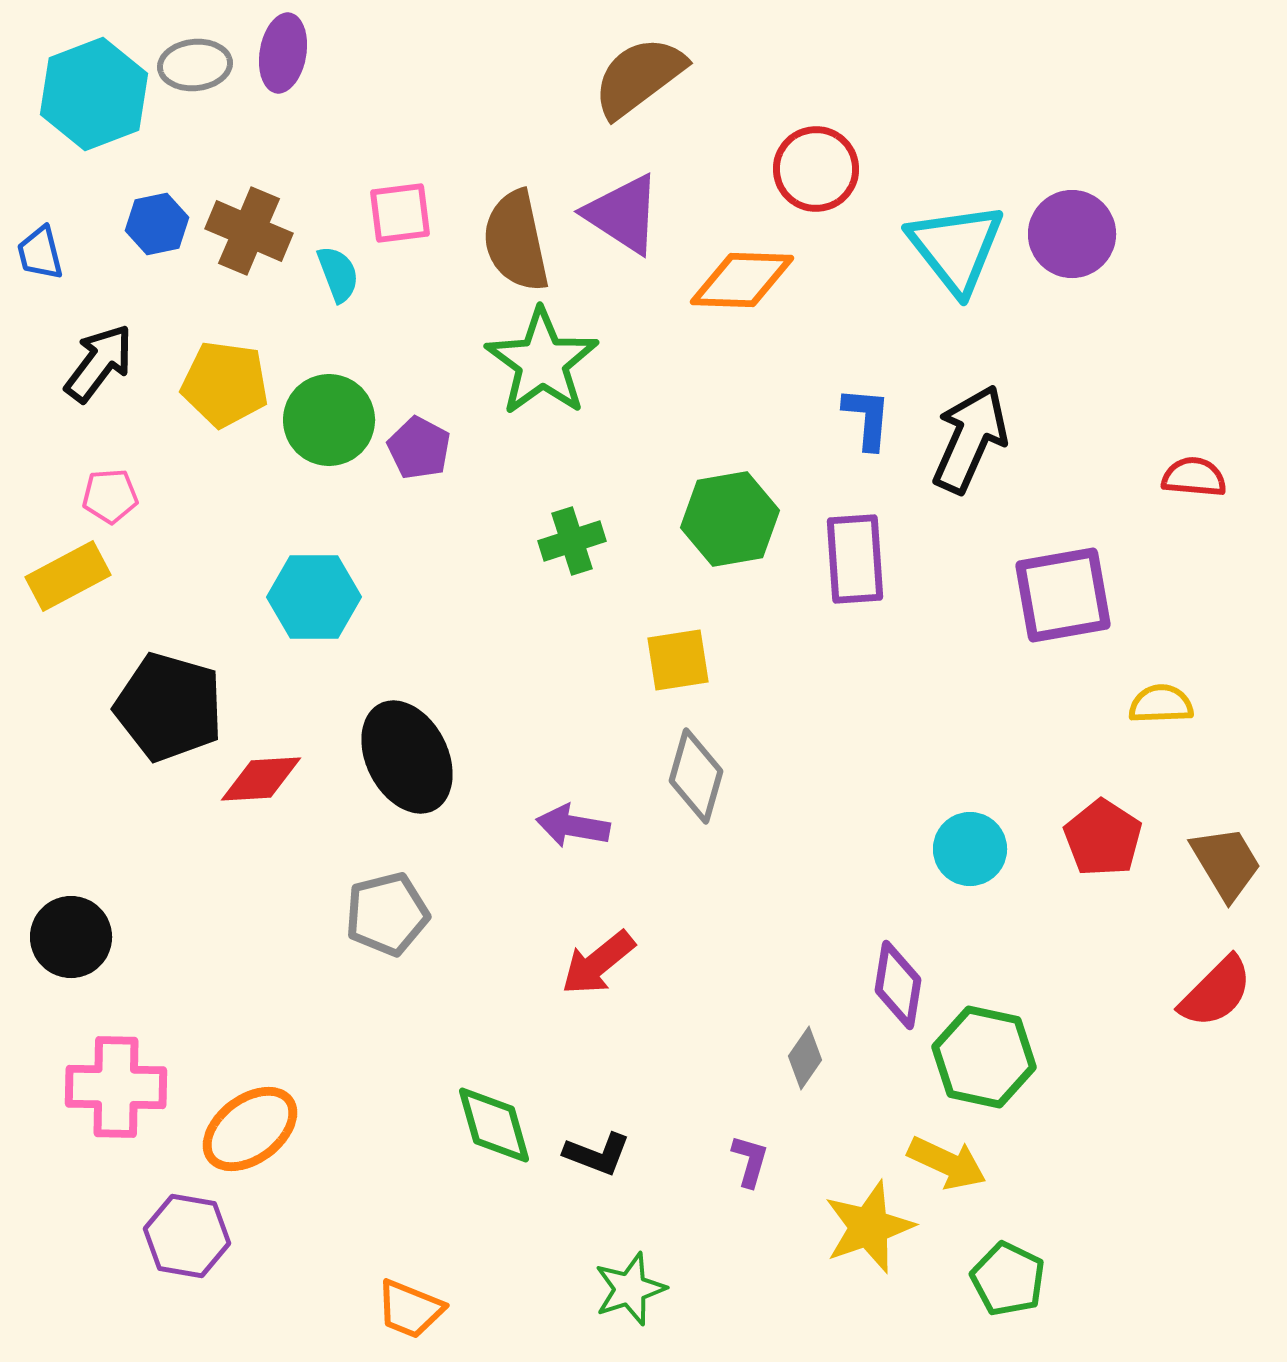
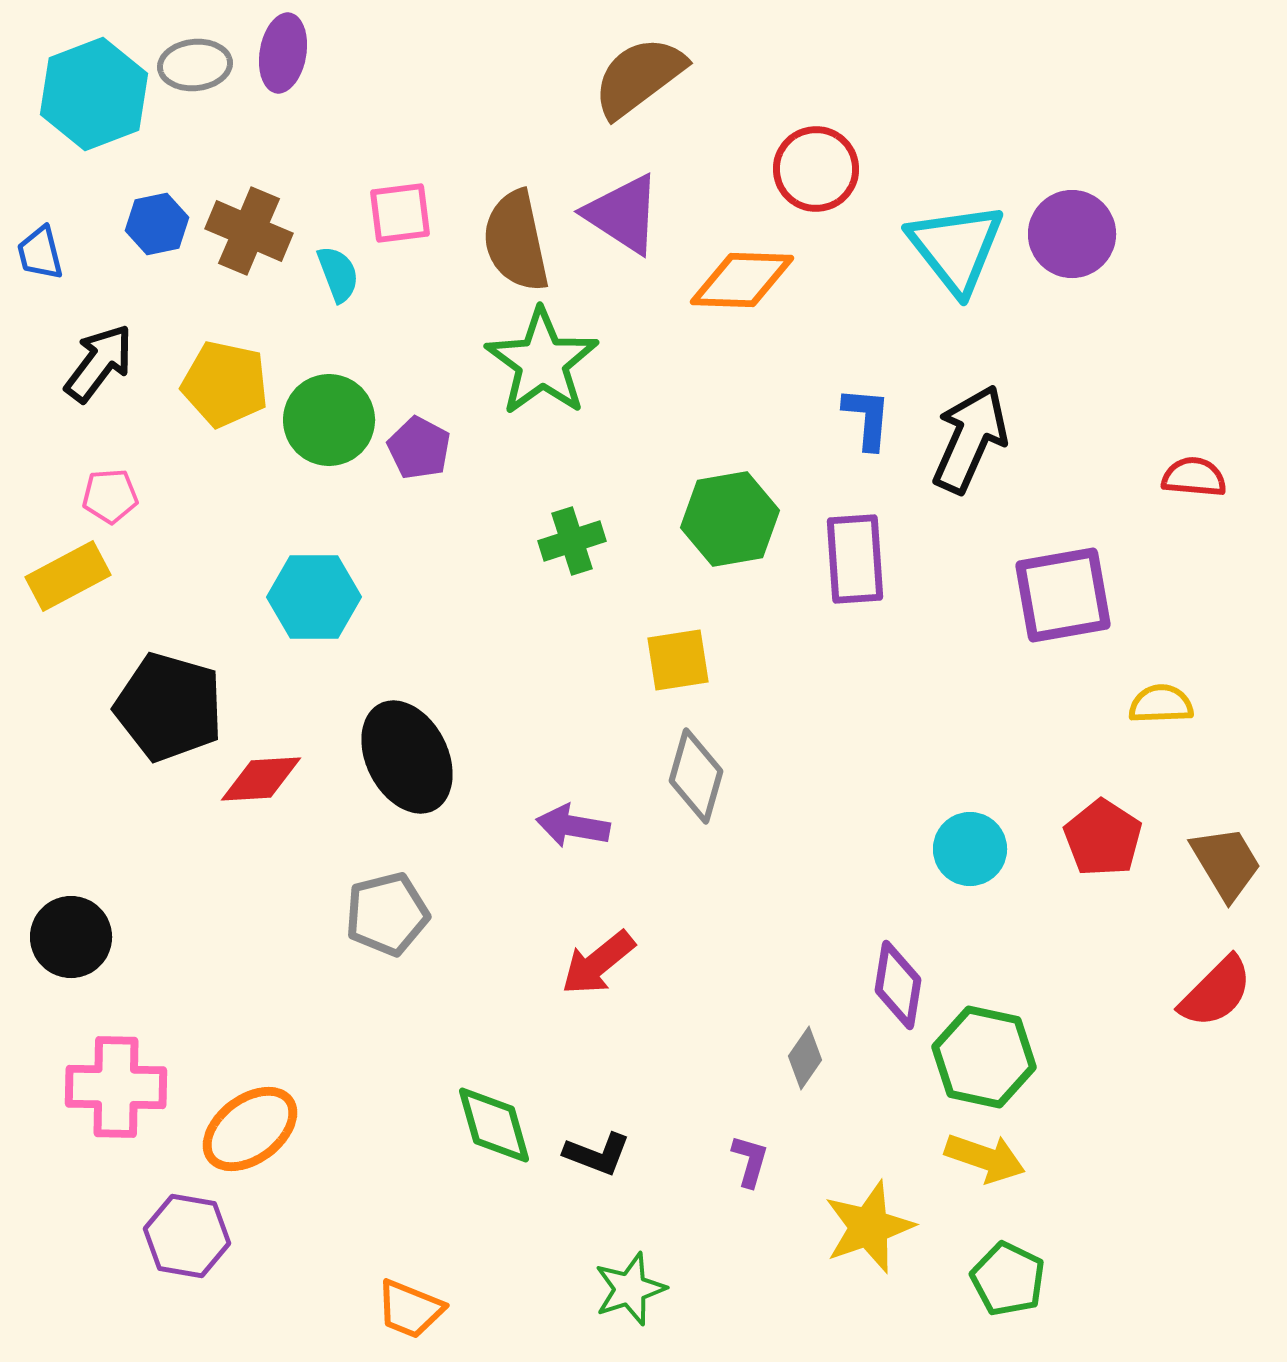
yellow pentagon at (225, 384): rotated 4 degrees clockwise
yellow arrow at (947, 1163): moved 38 px right, 5 px up; rotated 6 degrees counterclockwise
